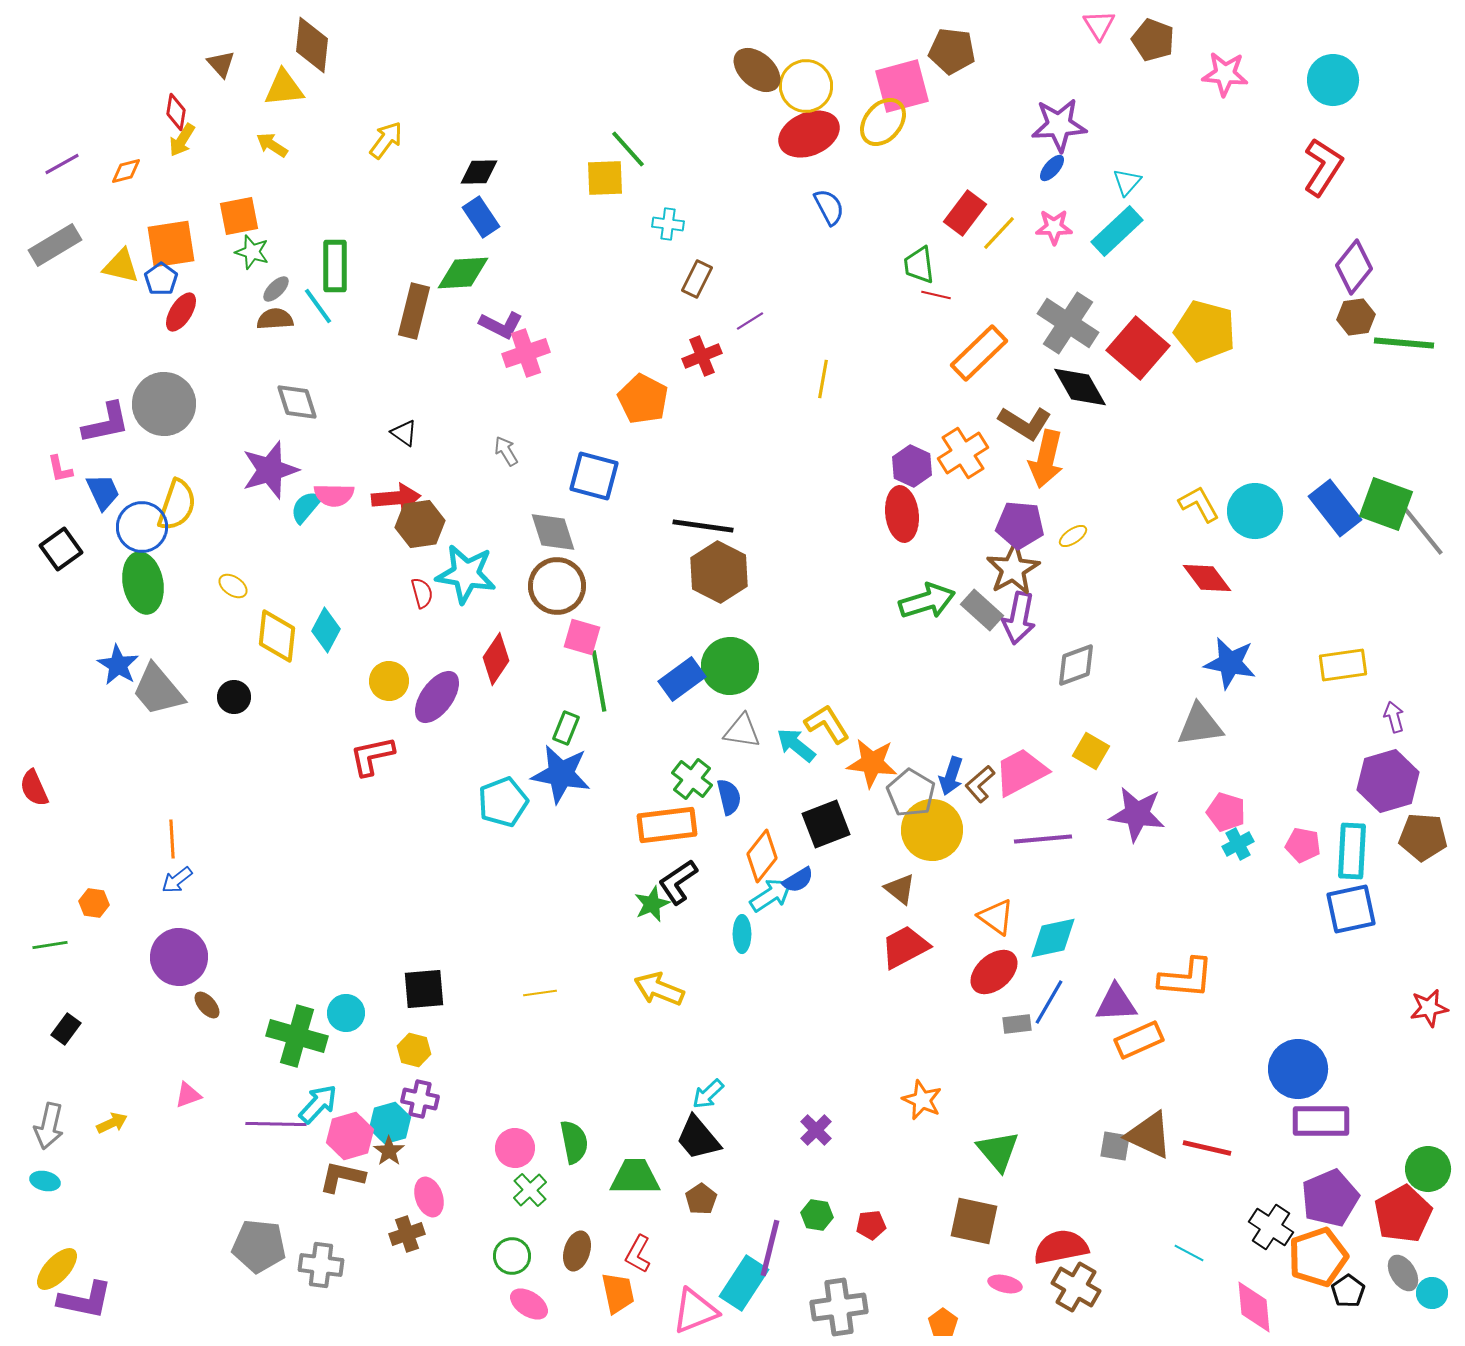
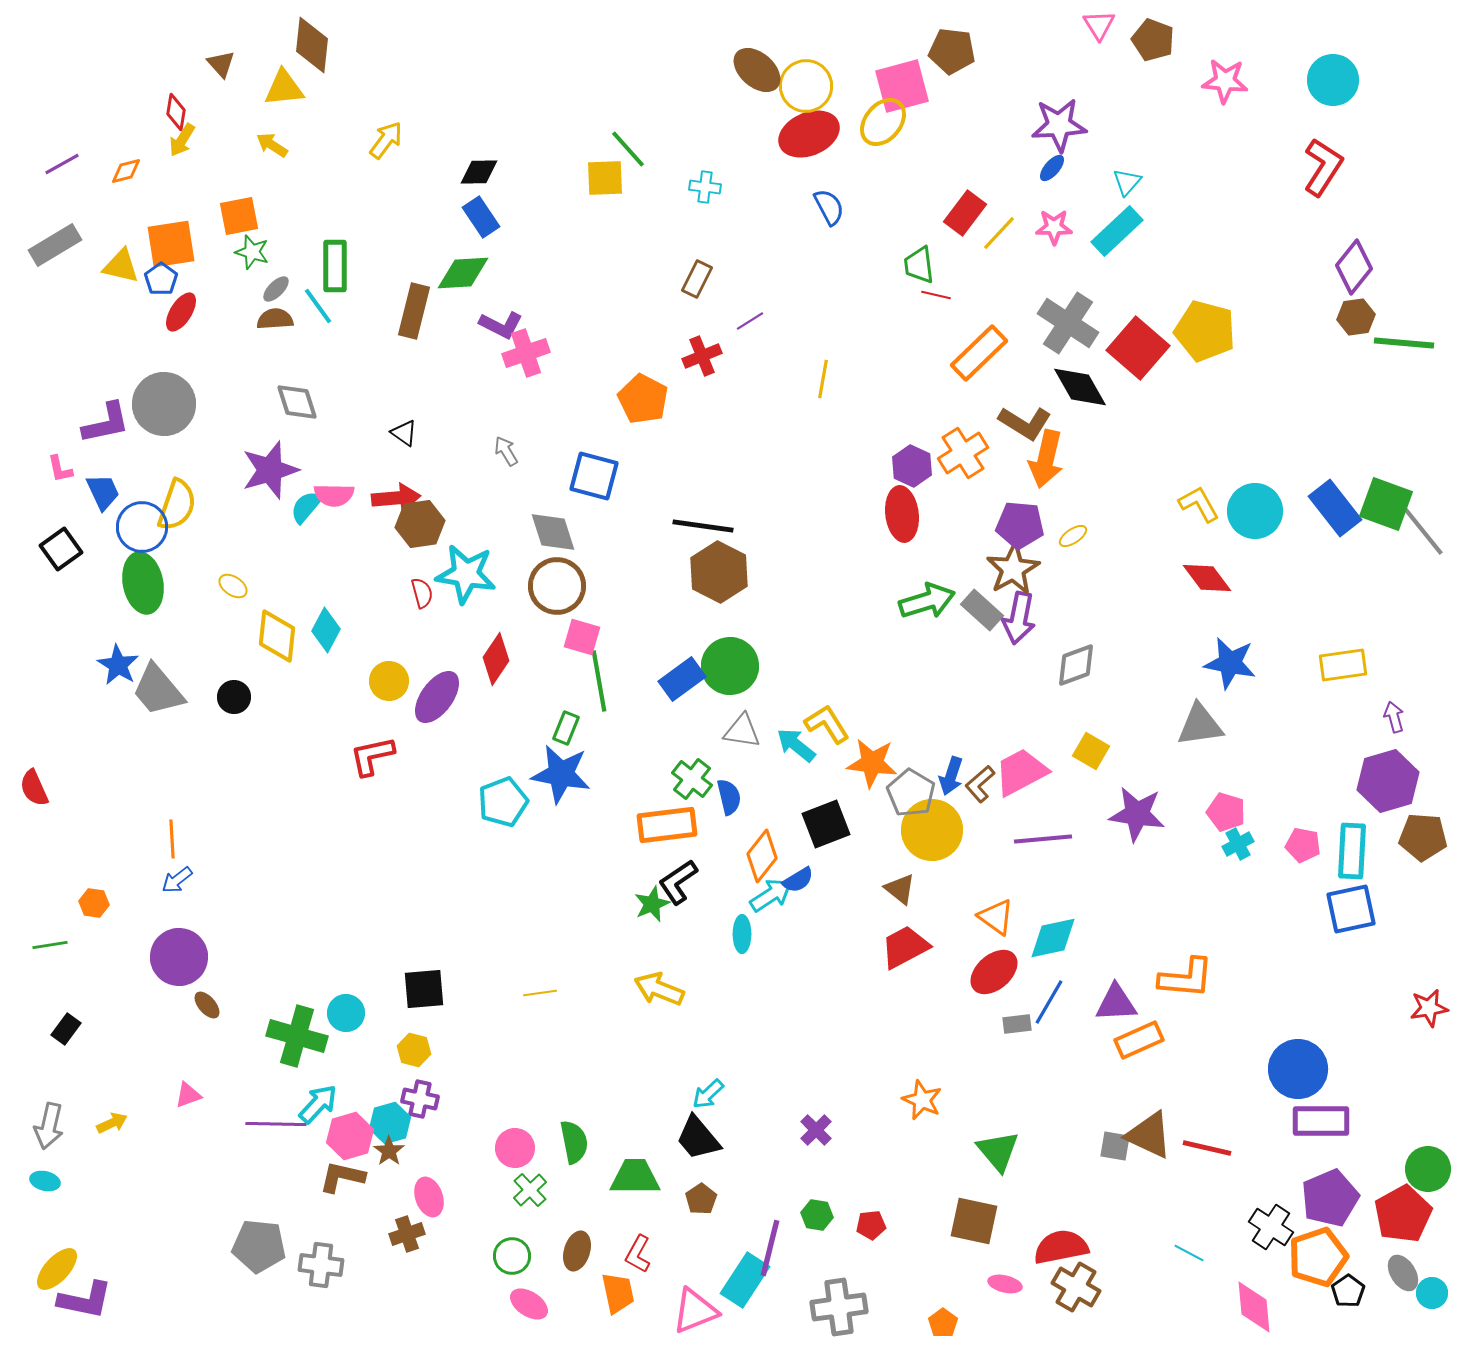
pink star at (1225, 74): moved 7 px down
cyan cross at (668, 224): moved 37 px right, 37 px up
cyan rectangle at (744, 1283): moved 1 px right, 3 px up
